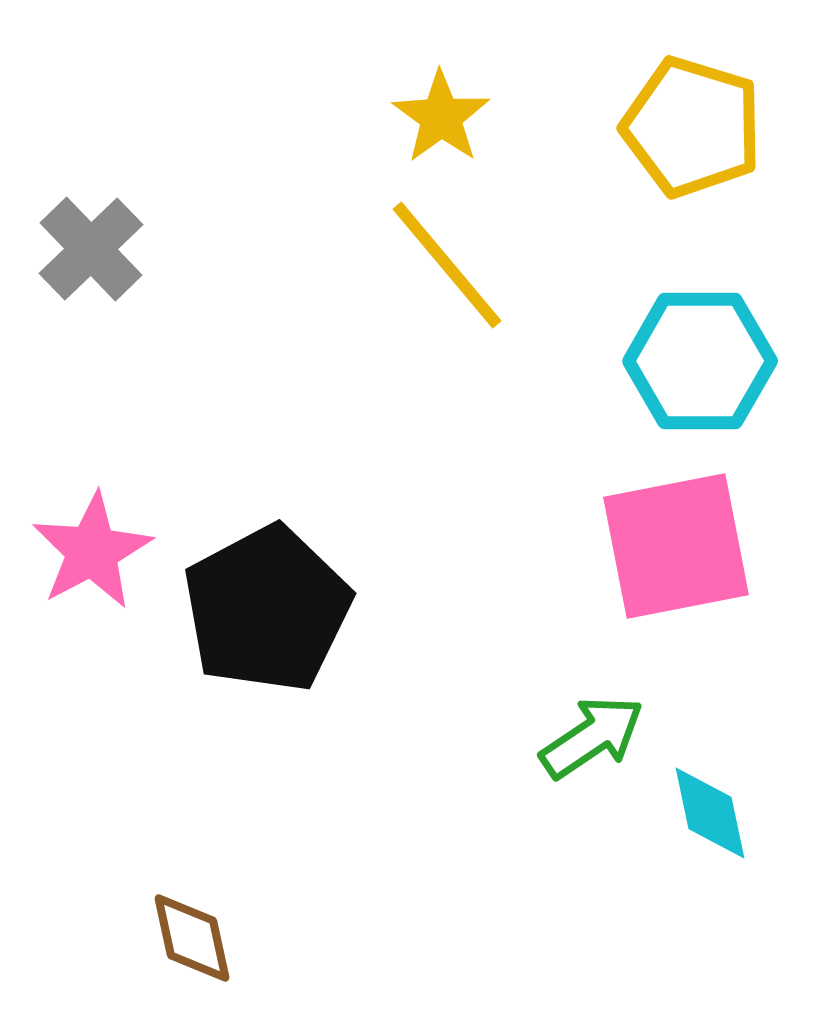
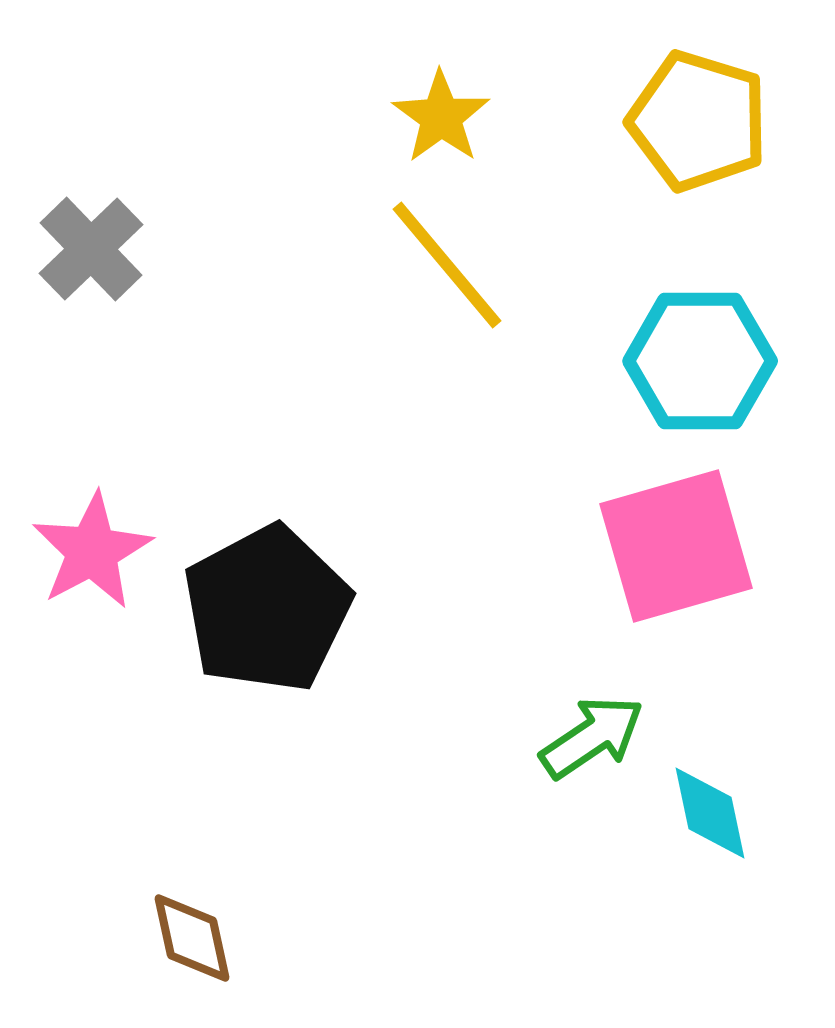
yellow pentagon: moved 6 px right, 6 px up
pink square: rotated 5 degrees counterclockwise
